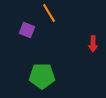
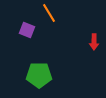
red arrow: moved 1 px right, 2 px up
green pentagon: moved 3 px left, 1 px up
